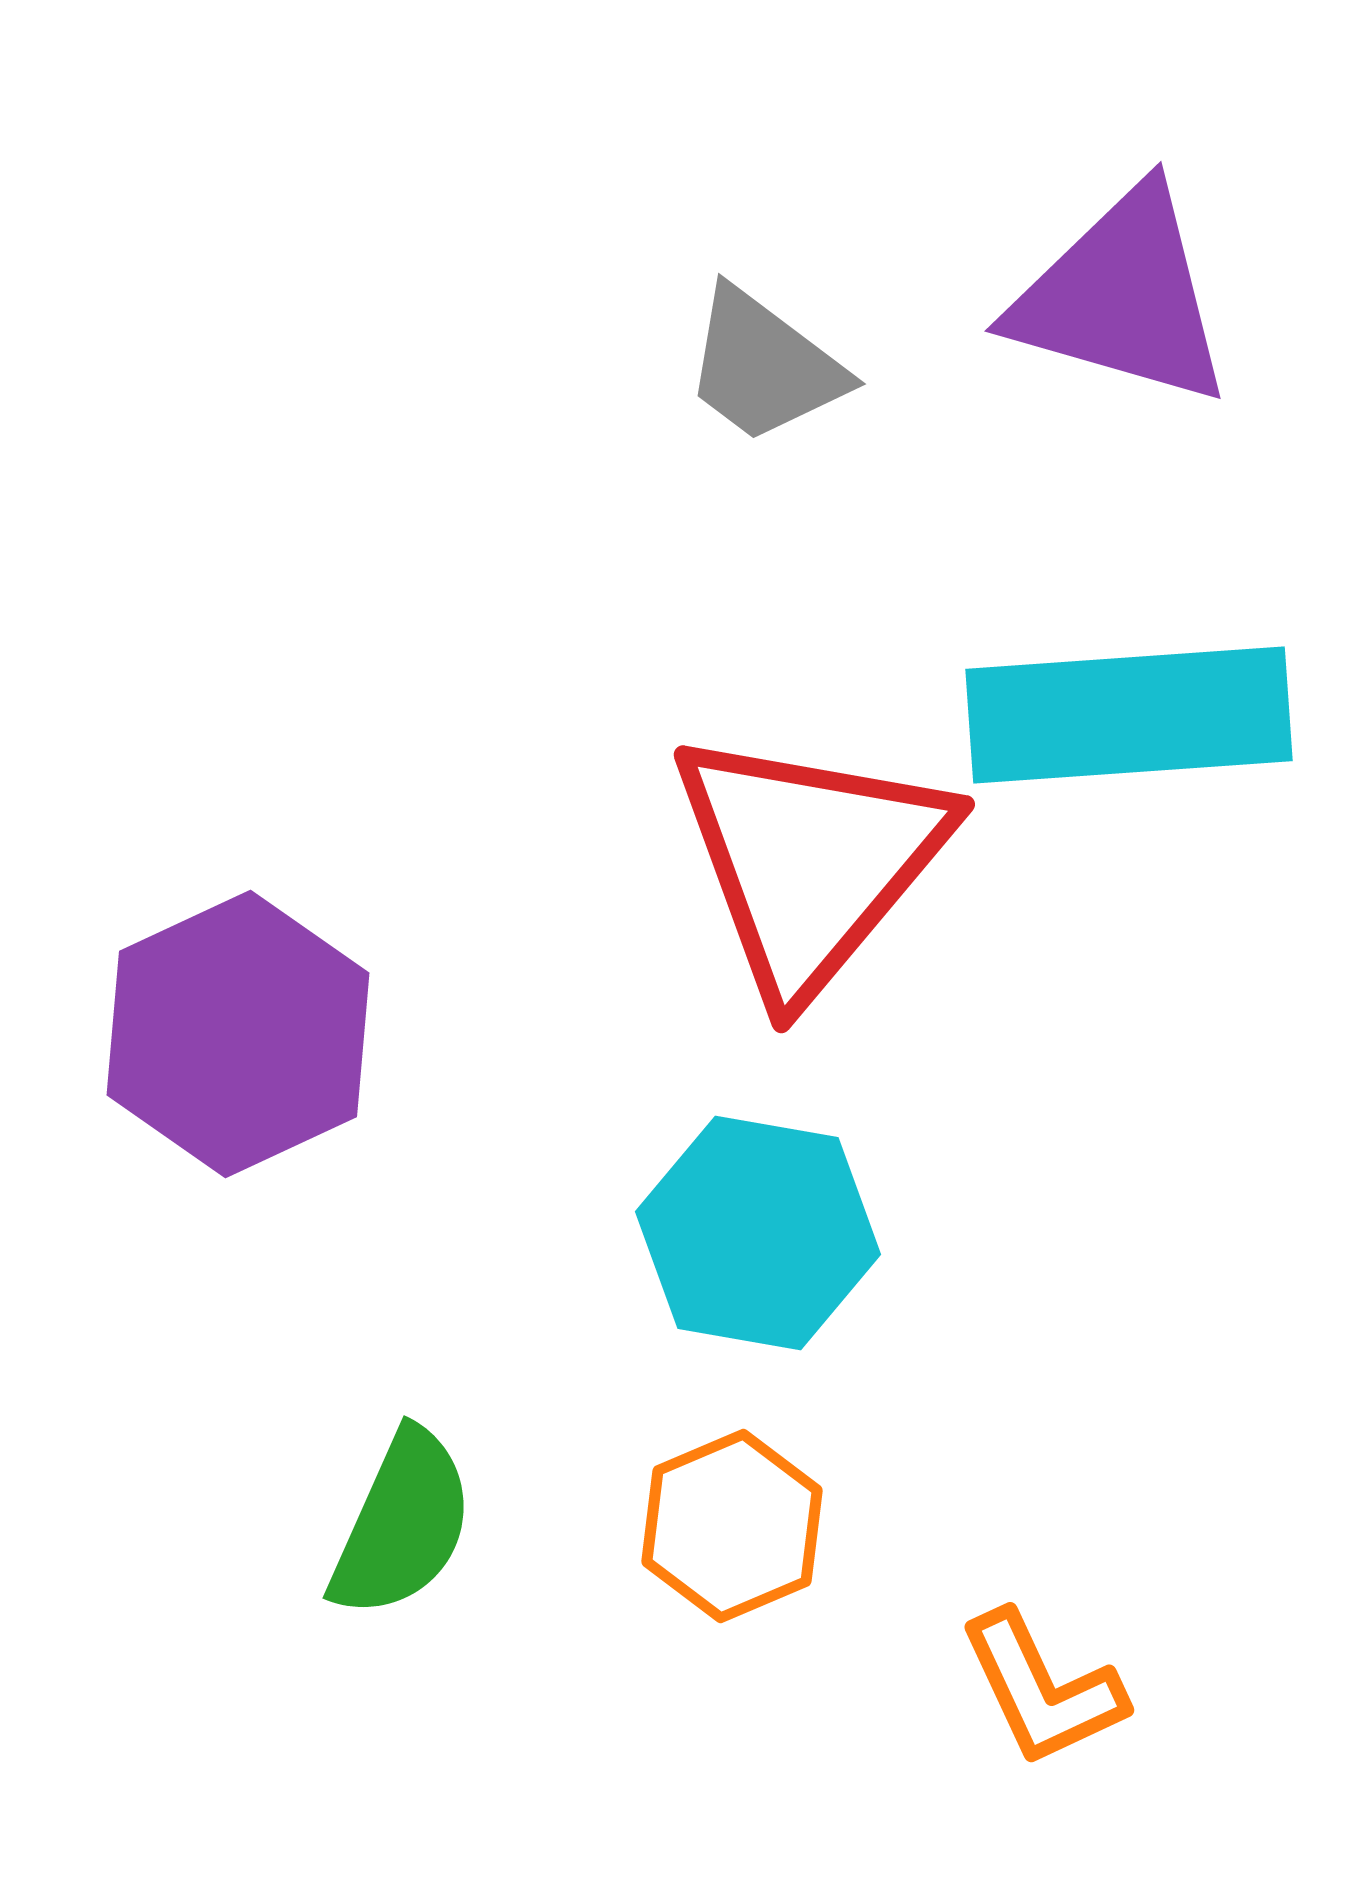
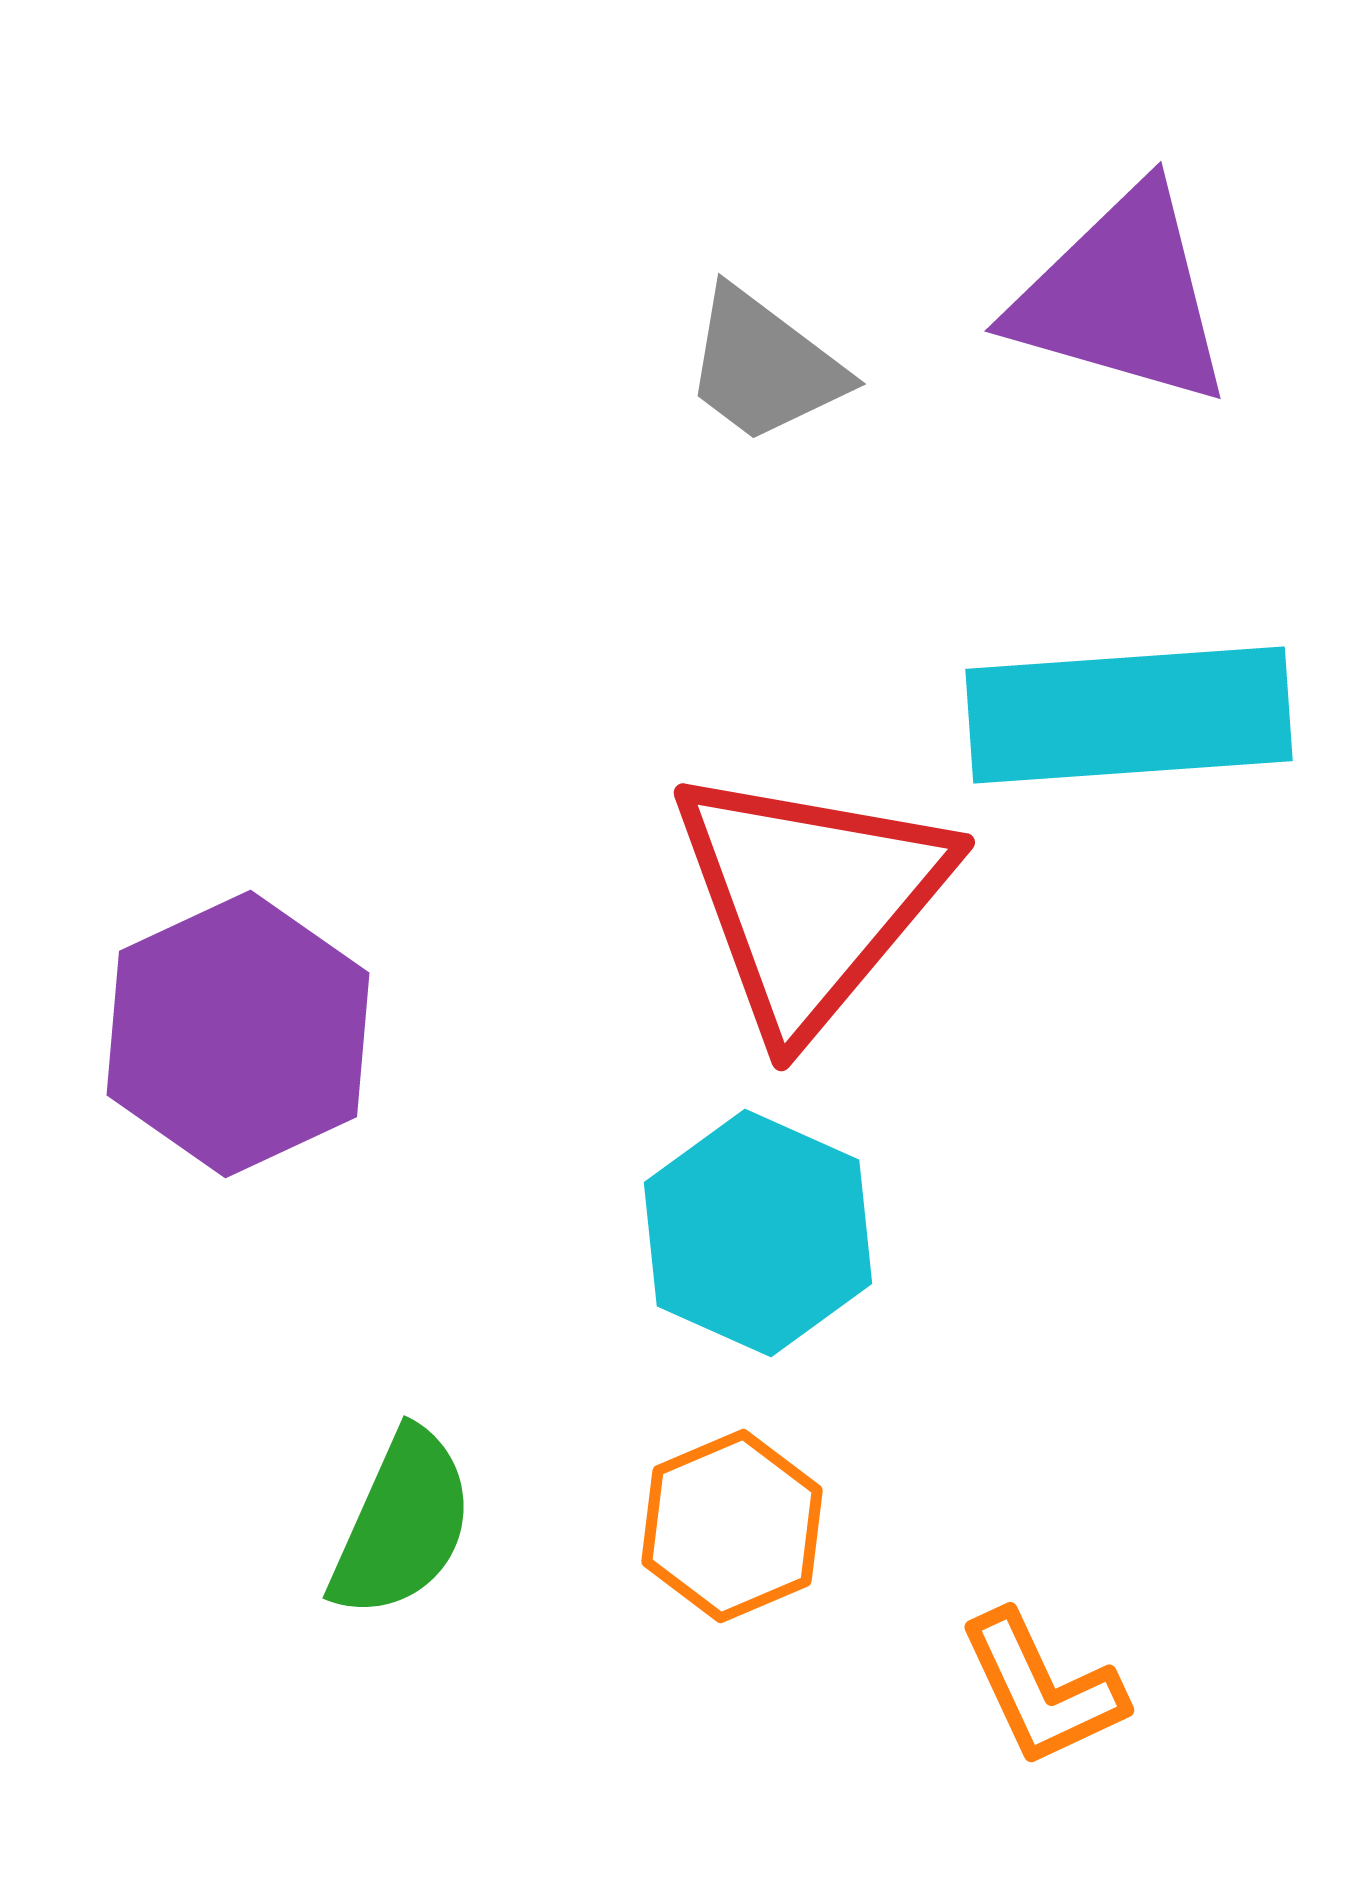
red triangle: moved 38 px down
cyan hexagon: rotated 14 degrees clockwise
